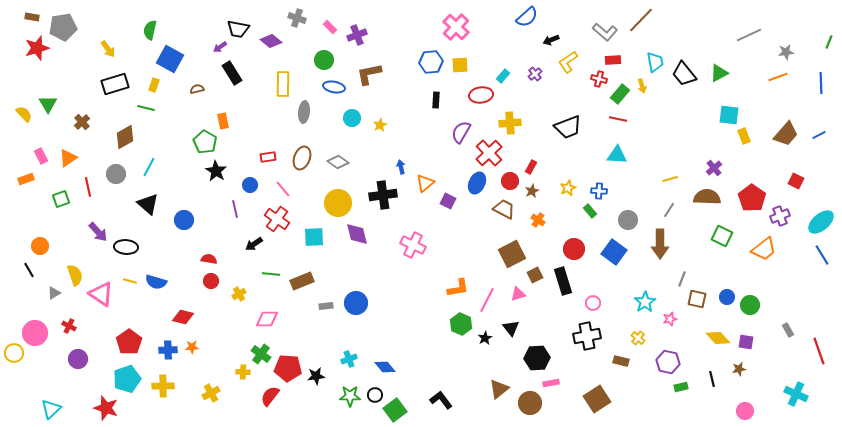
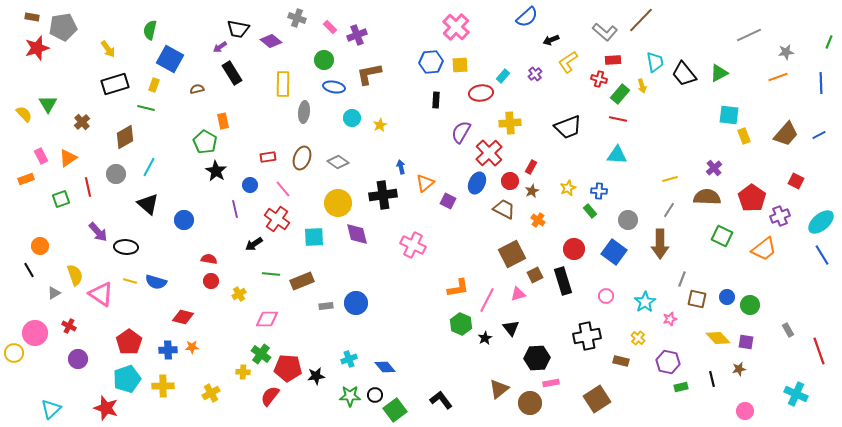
red ellipse at (481, 95): moved 2 px up
pink circle at (593, 303): moved 13 px right, 7 px up
